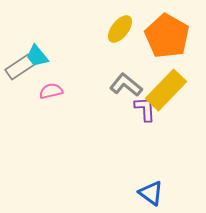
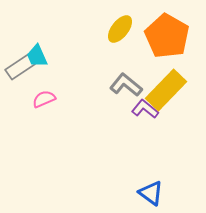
cyan trapezoid: rotated 15 degrees clockwise
pink semicircle: moved 7 px left, 8 px down; rotated 10 degrees counterclockwise
purple L-shape: rotated 48 degrees counterclockwise
